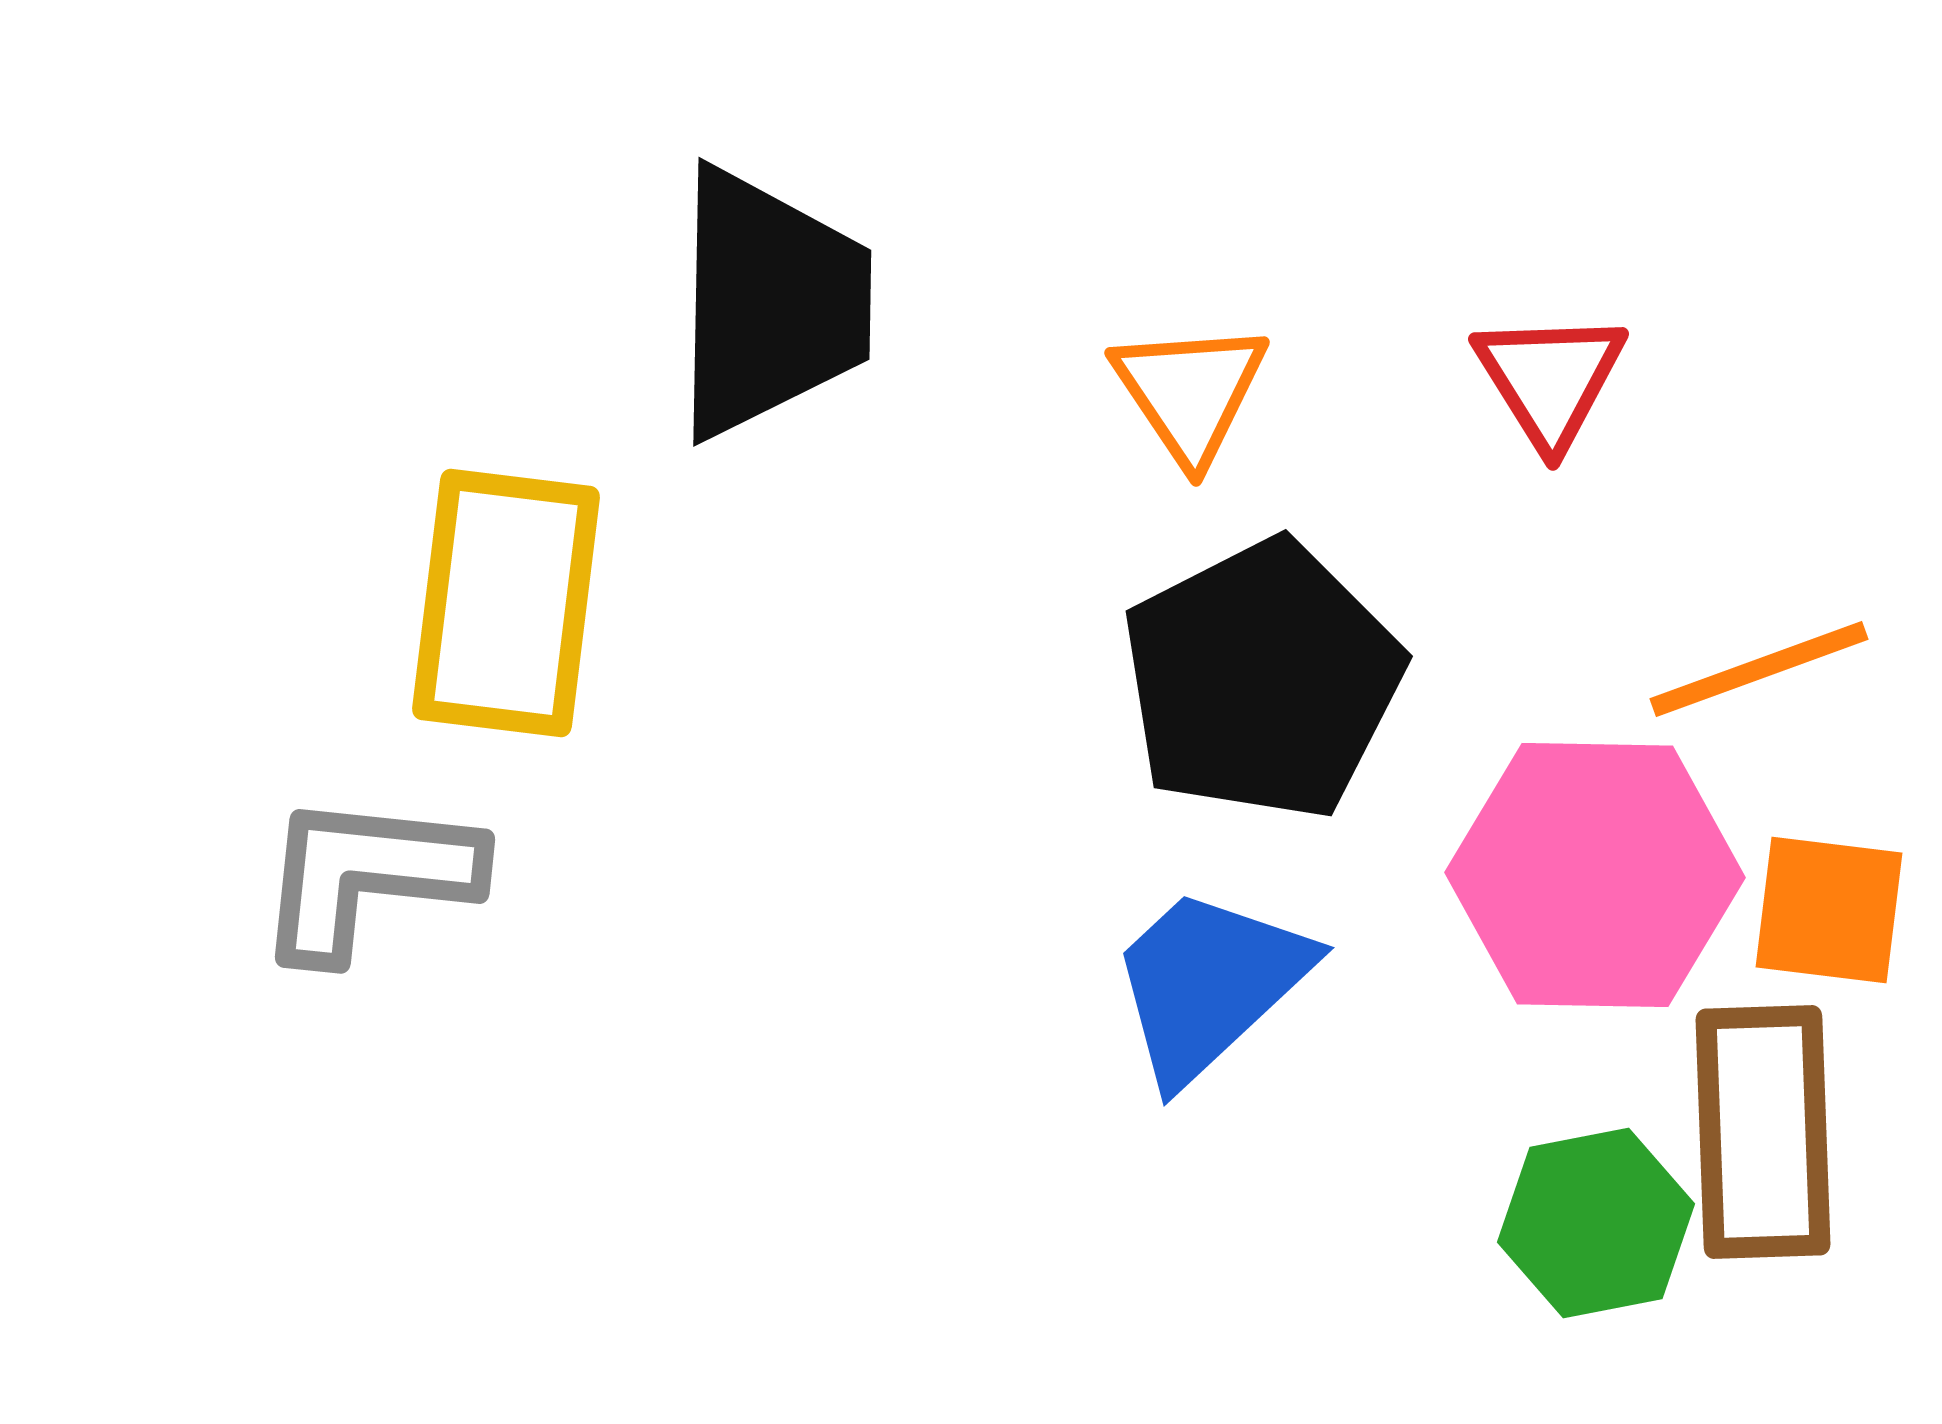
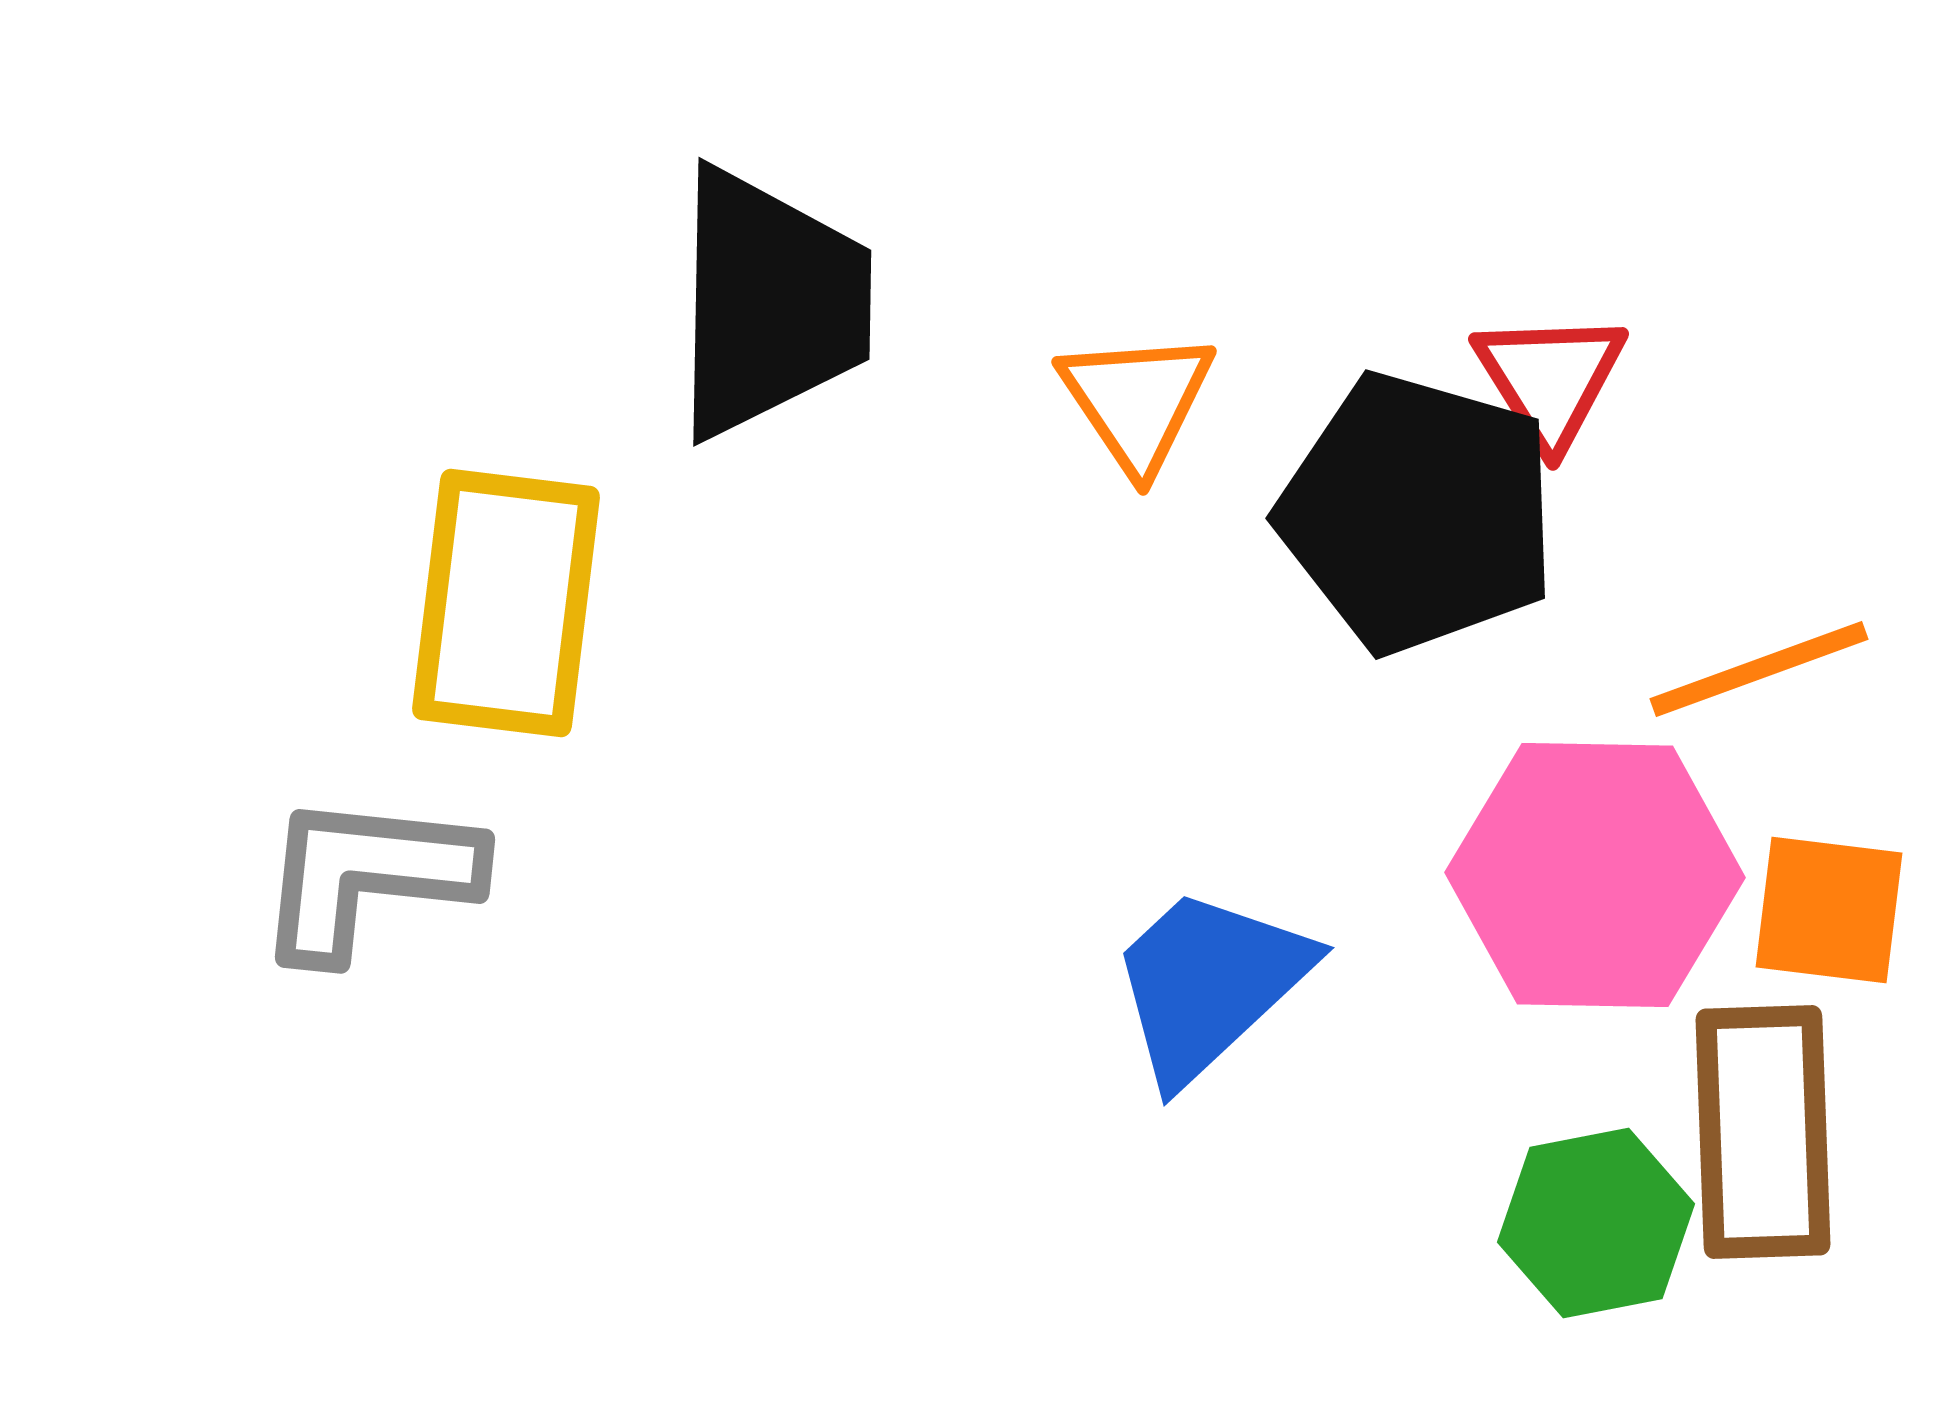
orange triangle: moved 53 px left, 9 px down
black pentagon: moved 156 px right, 167 px up; rotated 29 degrees counterclockwise
